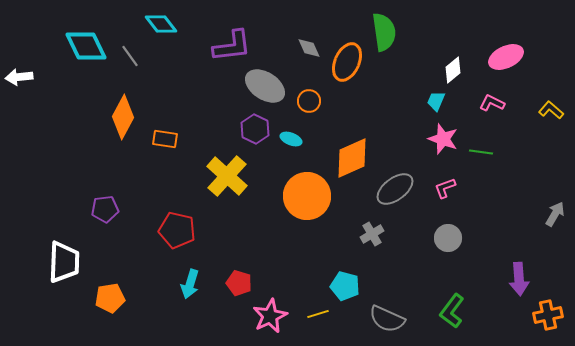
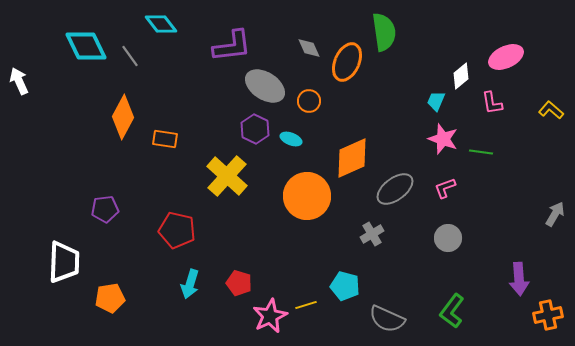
white diamond at (453, 70): moved 8 px right, 6 px down
white arrow at (19, 77): moved 4 px down; rotated 72 degrees clockwise
pink L-shape at (492, 103): rotated 125 degrees counterclockwise
yellow line at (318, 314): moved 12 px left, 9 px up
